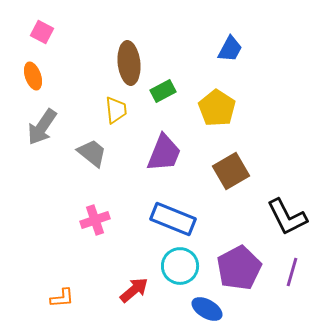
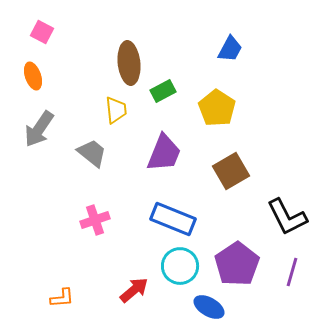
gray arrow: moved 3 px left, 2 px down
purple pentagon: moved 2 px left, 4 px up; rotated 6 degrees counterclockwise
blue ellipse: moved 2 px right, 2 px up
